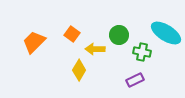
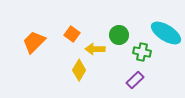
purple rectangle: rotated 18 degrees counterclockwise
